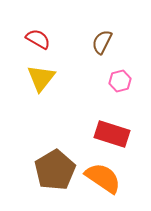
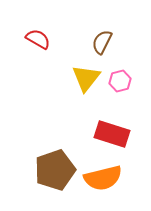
yellow triangle: moved 45 px right
brown pentagon: rotated 12 degrees clockwise
orange semicircle: rotated 132 degrees clockwise
